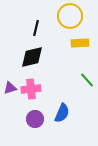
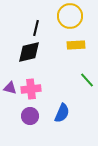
yellow rectangle: moved 4 px left, 2 px down
black diamond: moved 3 px left, 5 px up
purple triangle: rotated 32 degrees clockwise
purple circle: moved 5 px left, 3 px up
